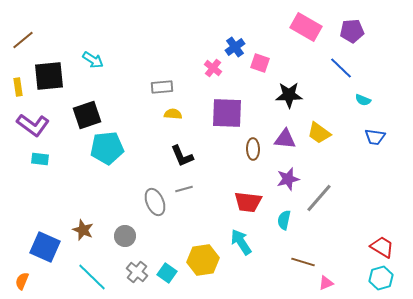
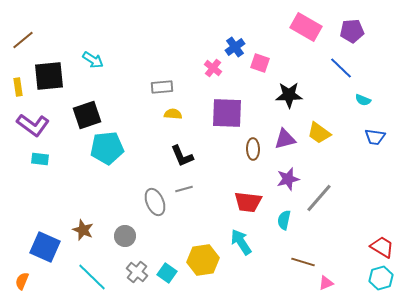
purple triangle at (285, 139): rotated 20 degrees counterclockwise
